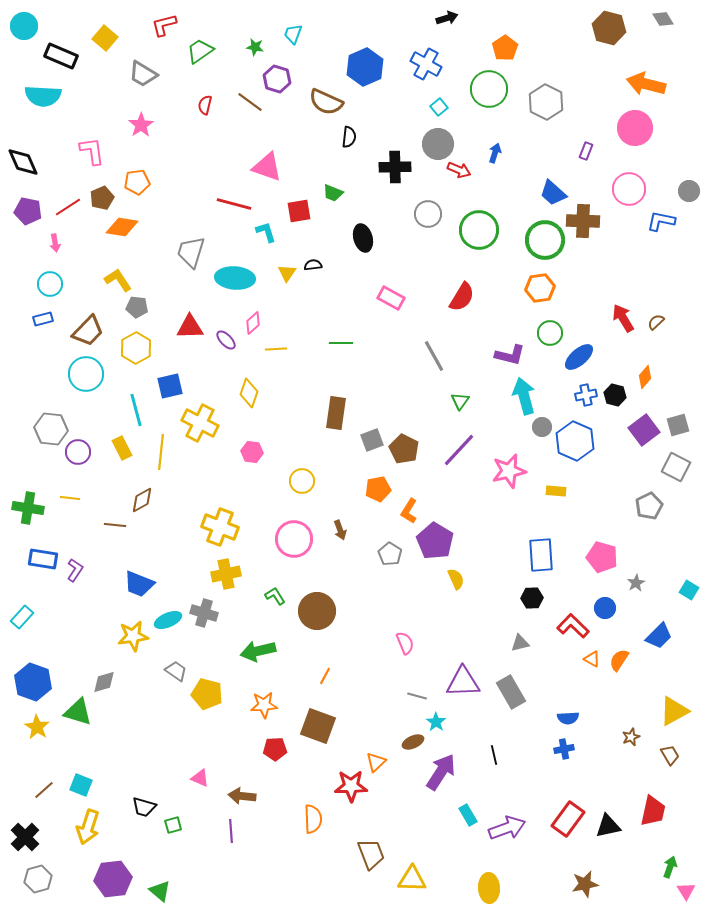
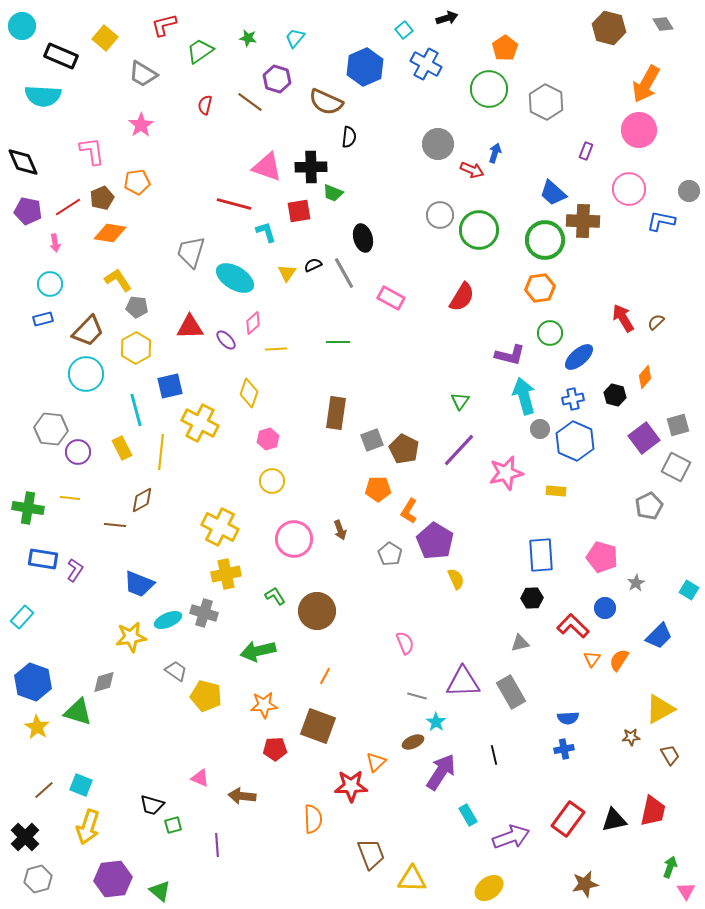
gray diamond at (663, 19): moved 5 px down
cyan circle at (24, 26): moved 2 px left
cyan trapezoid at (293, 34): moved 2 px right, 4 px down; rotated 20 degrees clockwise
green star at (255, 47): moved 7 px left, 9 px up
orange arrow at (646, 84): rotated 75 degrees counterclockwise
cyan square at (439, 107): moved 35 px left, 77 px up
pink circle at (635, 128): moved 4 px right, 2 px down
black cross at (395, 167): moved 84 px left
red arrow at (459, 170): moved 13 px right
gray circle at (428, 214): moved 12 px right, 1 px down
orange diamond at (122, 227): moved 12 px left, 6 px down
black semicircle at (313, 265): rotated 18 degrees counterclockwise
cyan ellipse at (235, 278): rotated 27 degrees clockwise
green line at (341, 343): moved 3 px left, 1 px up
gray line at (434, 356): moved 90 px left, 83 px up
blue cross at (586, 395): moved 13 px left, 4 px down
gray circle at (542, 427): moved 2 px left, 2 px down
purple square at (644, 430): moved 8 px down
pink hexagon at (252, 452): moved 16 px right, 13 px up; rotated 25 degrees counterclockwise
pink star at (509, 471): moved 3 px left, 2 px down
yellow circle at (302, 481): moved 30 px left
orange pentagon at (378, 489): rotated 10 degrees clockwise
yellow cross at (220, 527): rotated 6 degrees clockwise
yellow star at (133, 636): moved 2 px left, 1 px down
orange triangle at (592, 659): rotated 36 degrees clockwise
yellow pentagon at (207, 694): moved 1 px left, 2 px down
yellow triangle at (674, 711): moved 14 px left, 2 px up
brown star at (631, 737): rotated 18 degrees clockwise
black trapezoid at (144, 807): moved 8 px right, 2 px up
black triangle at (608, 826): moved 6 px right, 6 px up
purple arrow at (507, 828): moved 4 px right, 9 px down
purple line at (231, 831): moved 14 px left, 14 px down
yellow ellipse at (489, 888): rotated 56 degrees clockwise
